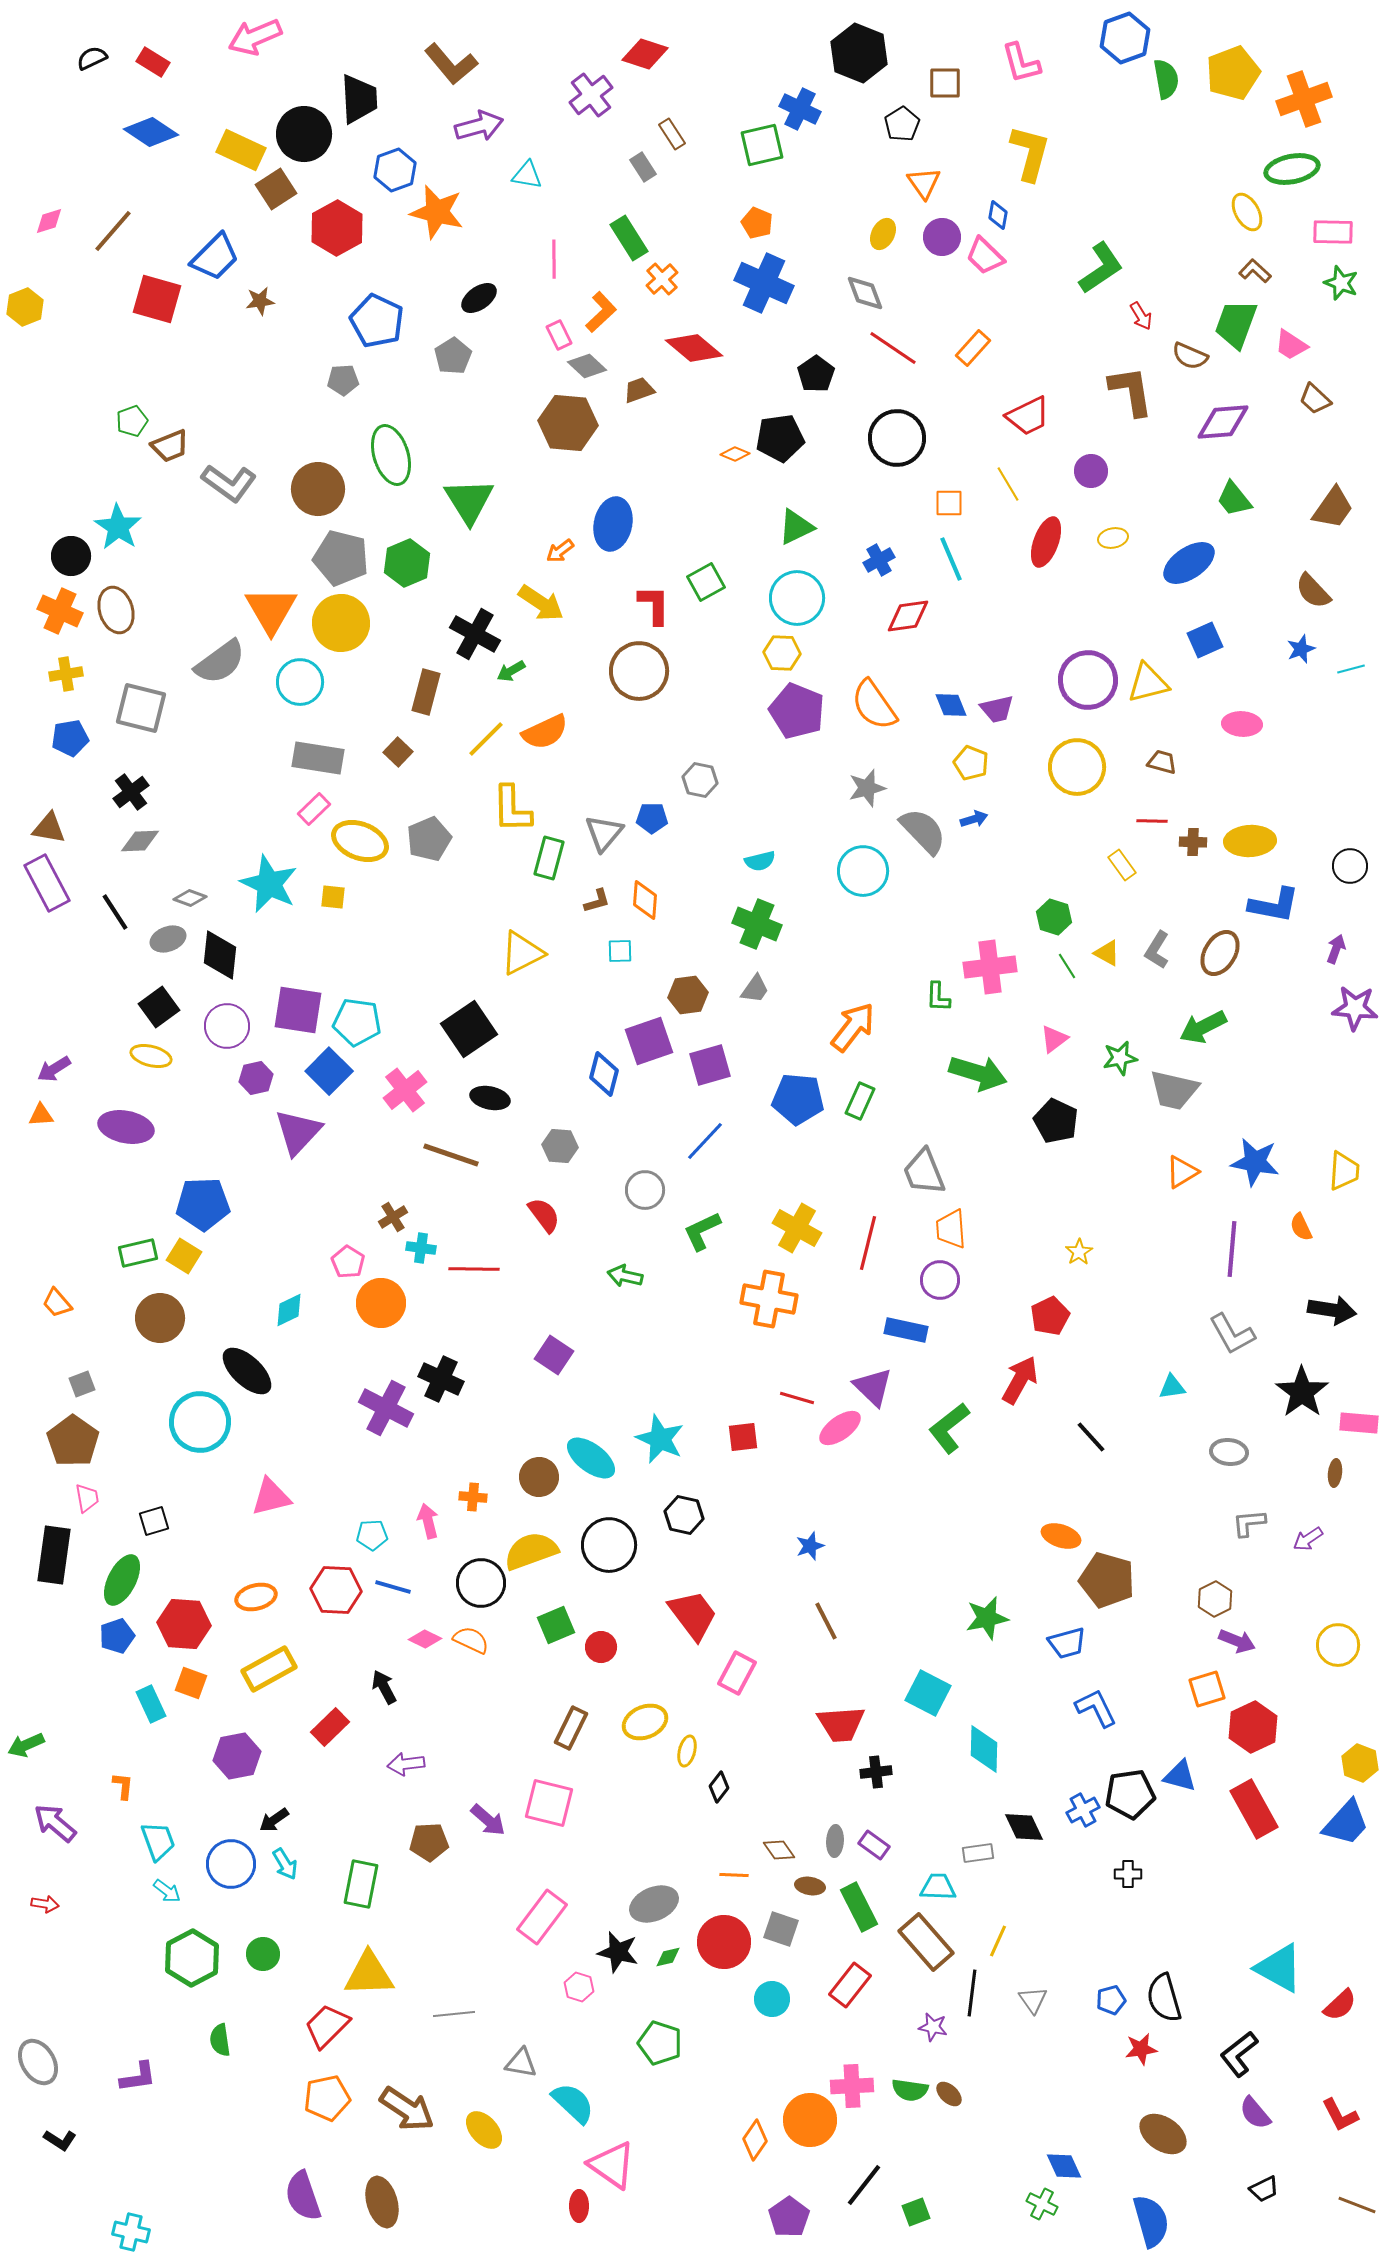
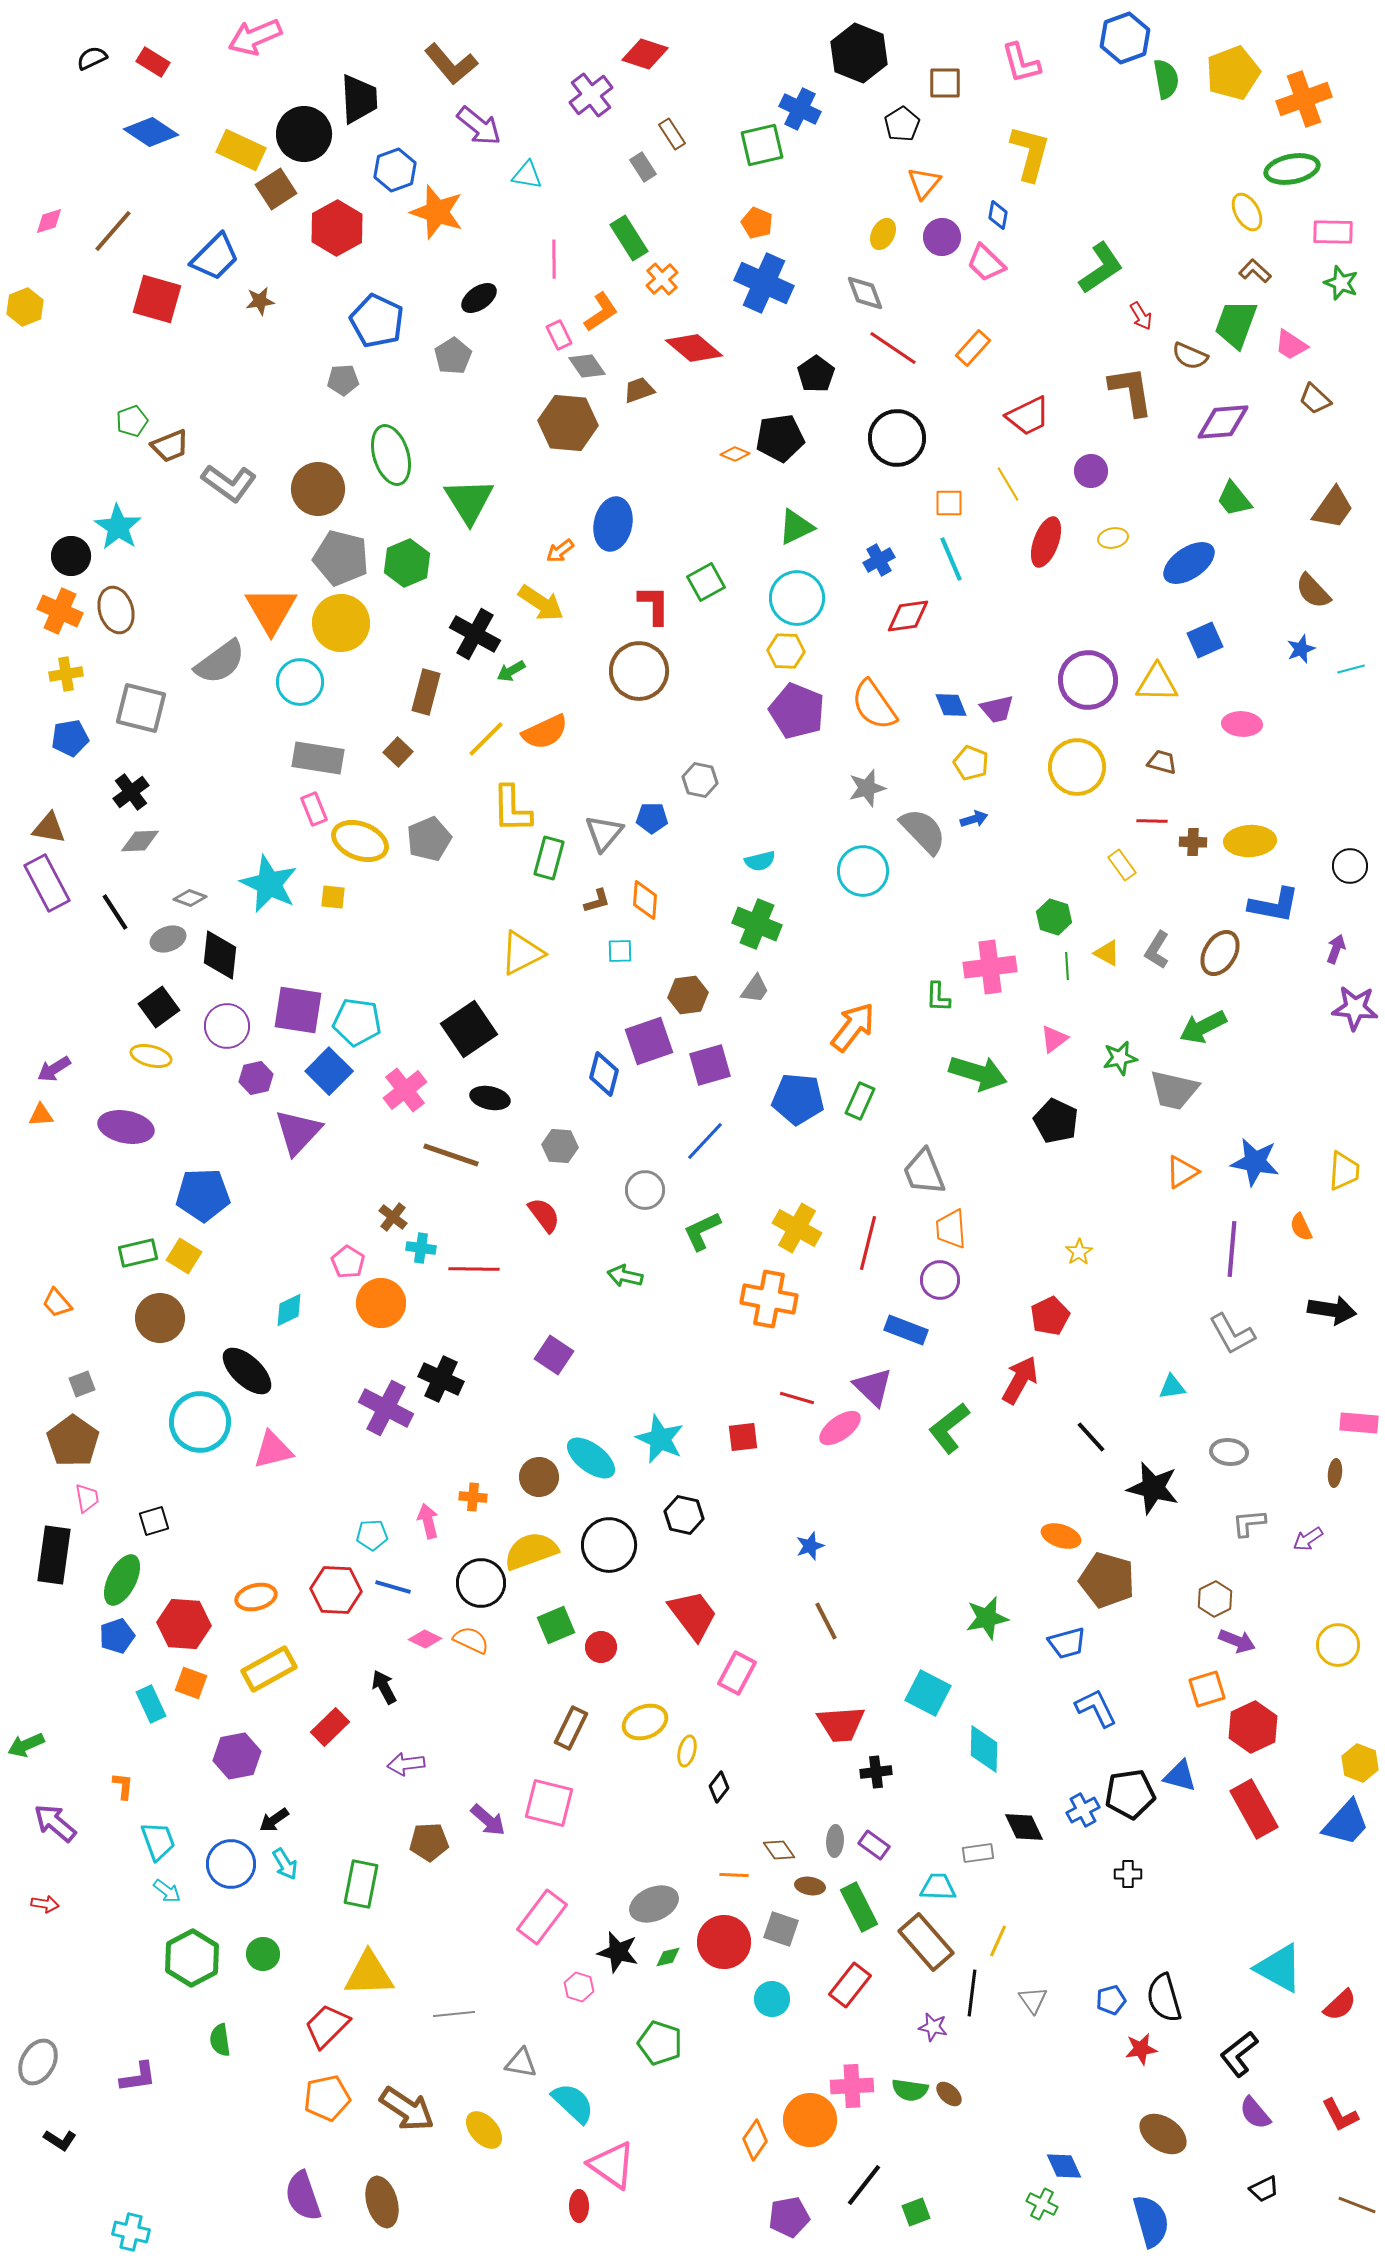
purple arrow at (479, 126): rotated 54 degrees clockwise
orange triangle at (924, 183): rotated 15 degrees clockwise
orange star at (437, 212): rotated 4 degrees clockwise
pink trapezoid at (985, 256): moved 1 px right, 7 px down
orange L-shape at (601, 312): rotated 9 degrees clockwise
gray diamond at (587, 366): rotated 12 degrees clockwise
yellow hexagon at (782, 653): moved 4 px right, 2 px up
yellow triangle at (1148, 683): moved 9 px right; rotated 15 degrees clockwise
pink rectangle at (314, 809): rotated 68 degrees counterclockwise
green line at (1067, 966): rotated 28 degrees clockwise
blue pentagon at (203, 1204): moved 9 px up
brown cross at (393, 1217): rotated 20 degrees counterclockwise
blue rectangle at (906, 1330): rotated 9 degrees clockwise
black star at (1302, 1392): moved 149 px left, 96 px down; rotated 22 degrees counterclockwise
pink triangle at (271, 1497): moved 2 px right, 47 px up
gray ellipse at (38, 2062): rotated 60 degrees clockwise
purple pentagon at (789, 2217): rotated 24 degrees clockwise
